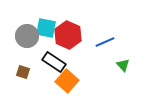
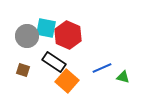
blue line: moved 3 px left, 26 px down
green triangle: moved 12 px down; rotated 32 degrees counterclockwise
brown square: moved 2 px up
